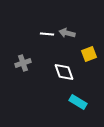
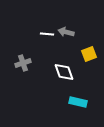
gray arrow: moved 1 px left, 1 px up
cyan rectangle: rotated 18 degrees counterclockwise
